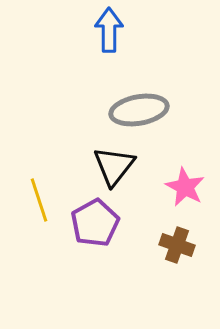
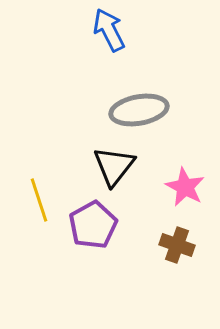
blue arrow: rotated 27 degrees counterclockwise
purple pentagon: moved 2 px left, 2 px down
